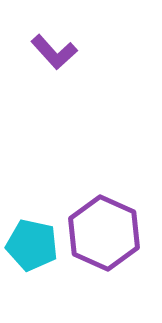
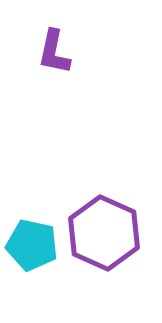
purple L-shape: rotated 54 degrees clockwise
